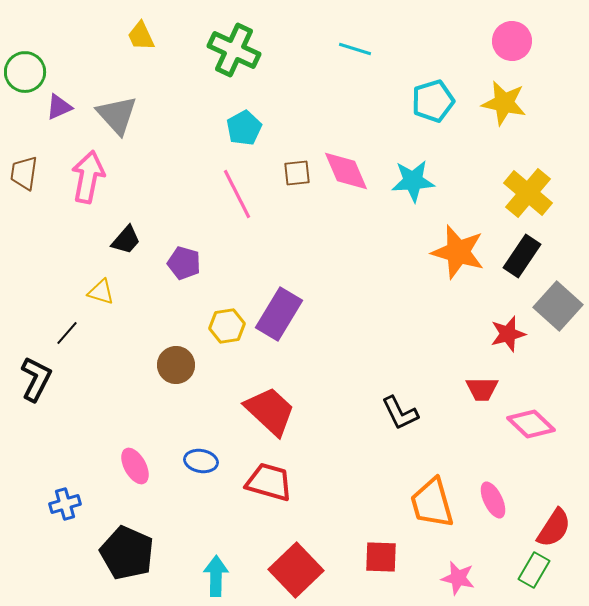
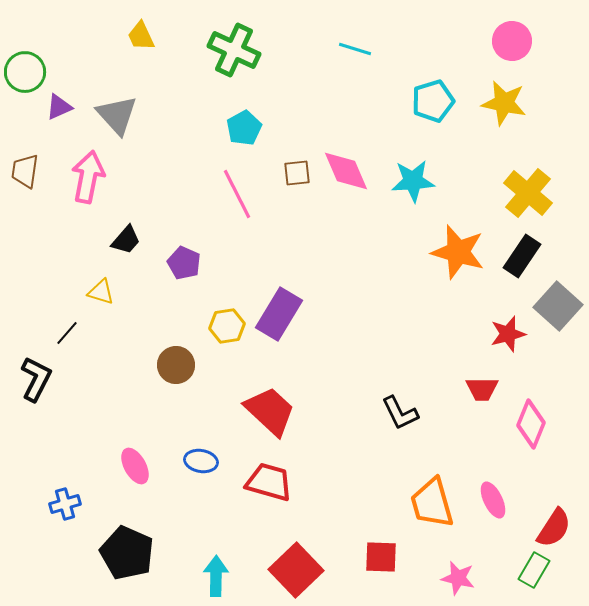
brown trapezoid at (24, 173): moved 1 px right, 2 px up
purple pentagon at (184, 263): rotated 8 degrees clockwise
pink diamond at (531, 424): rotated 69 degrees clockwise
